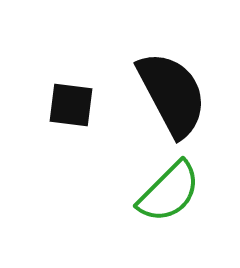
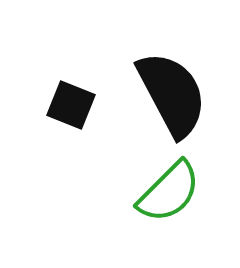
black square: rotated 15 degrees clockwise
